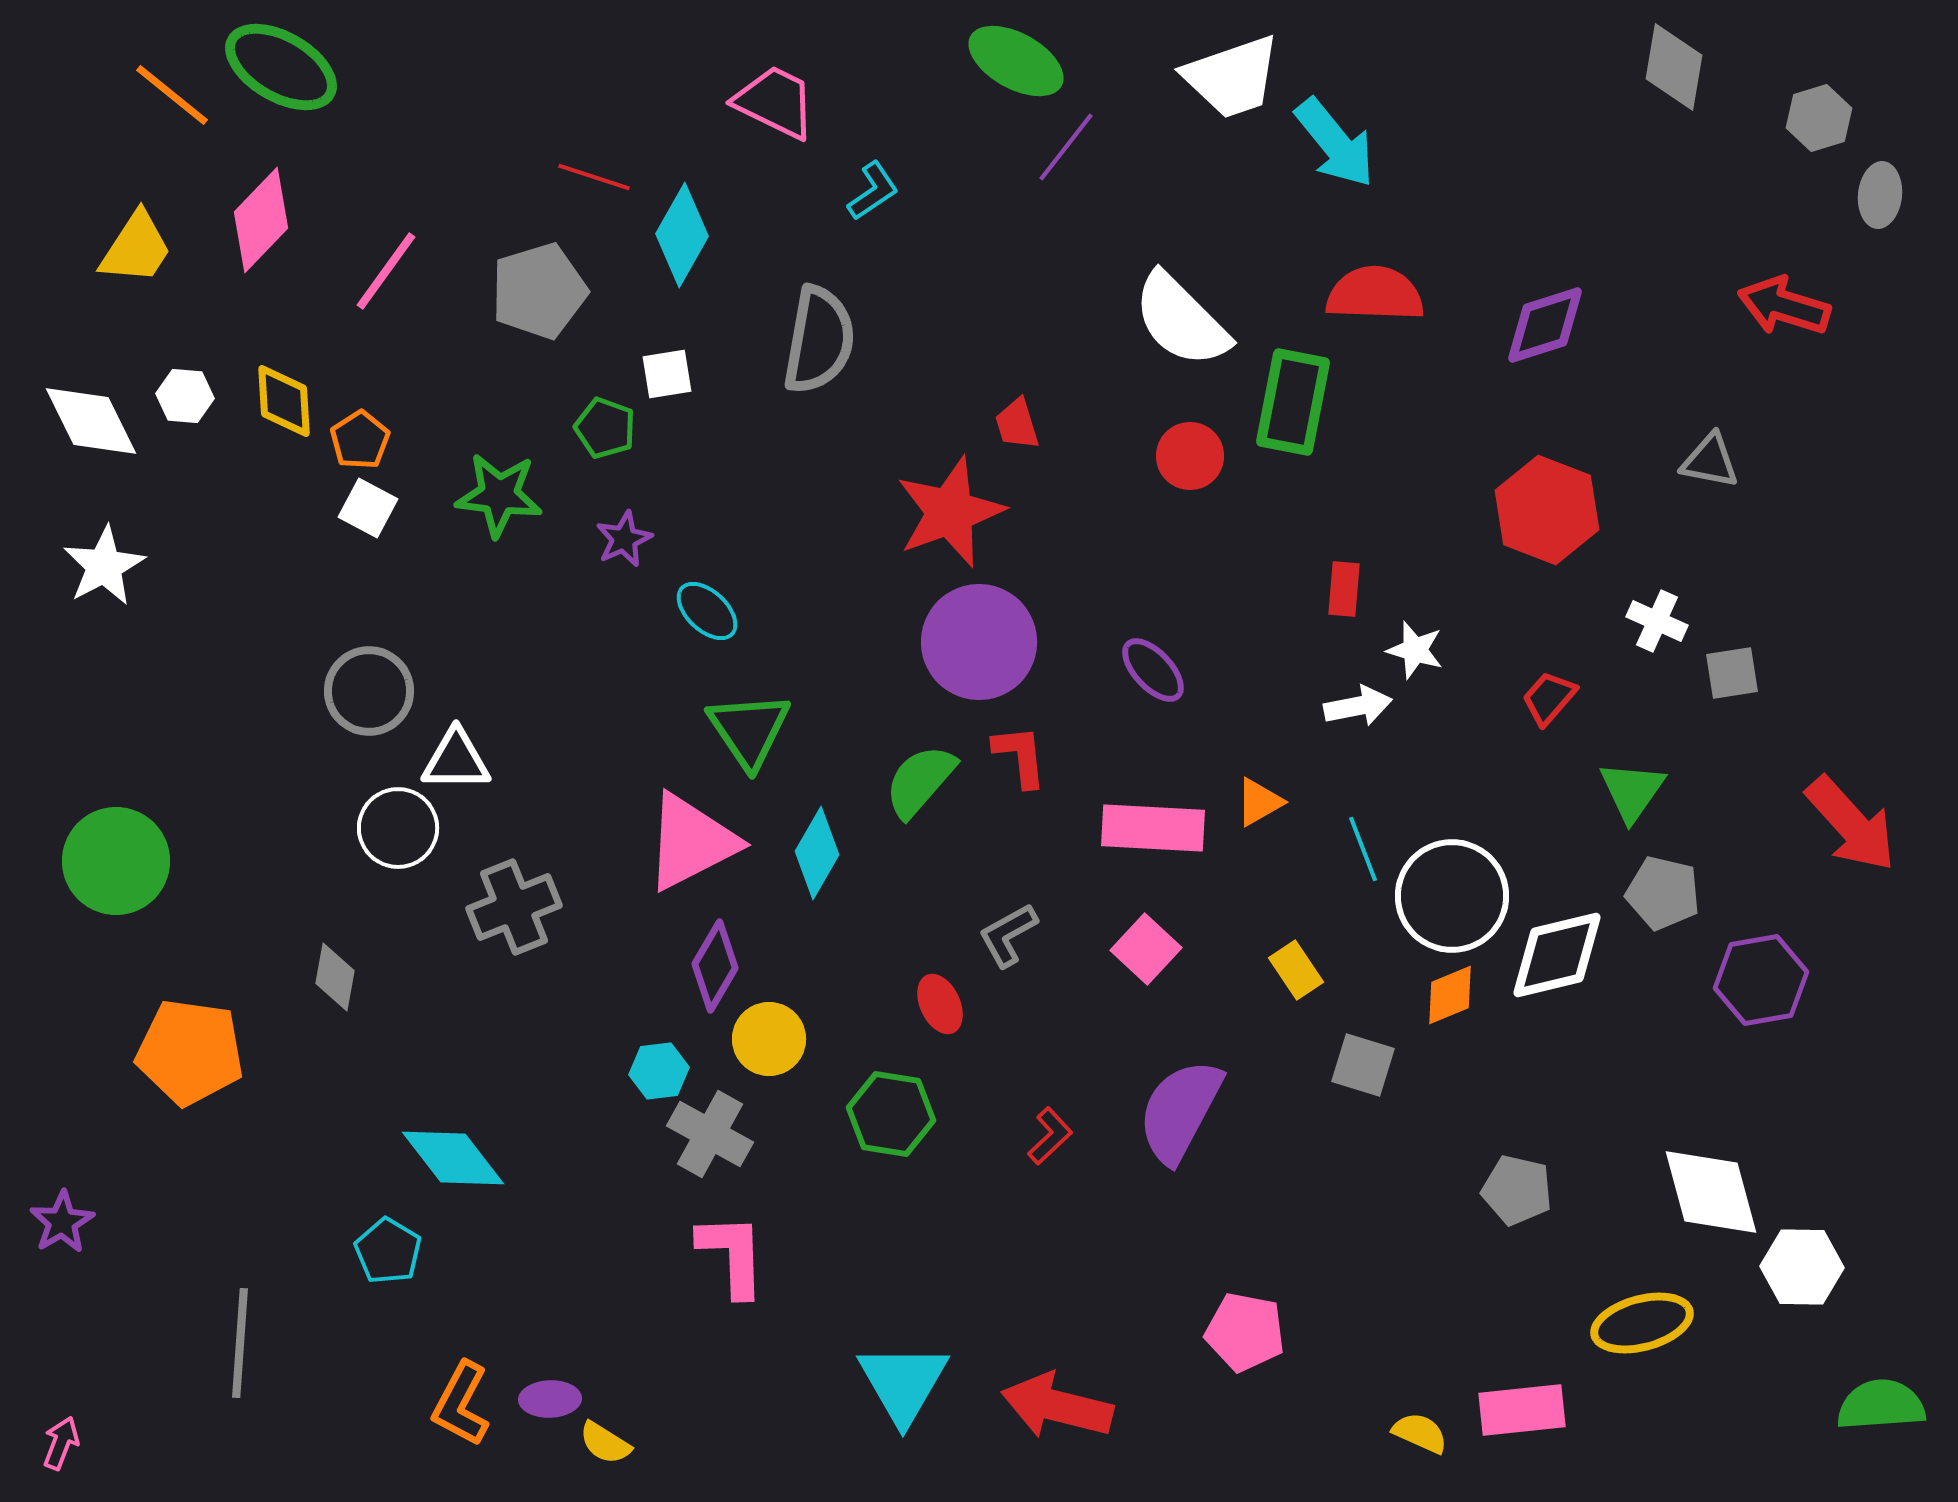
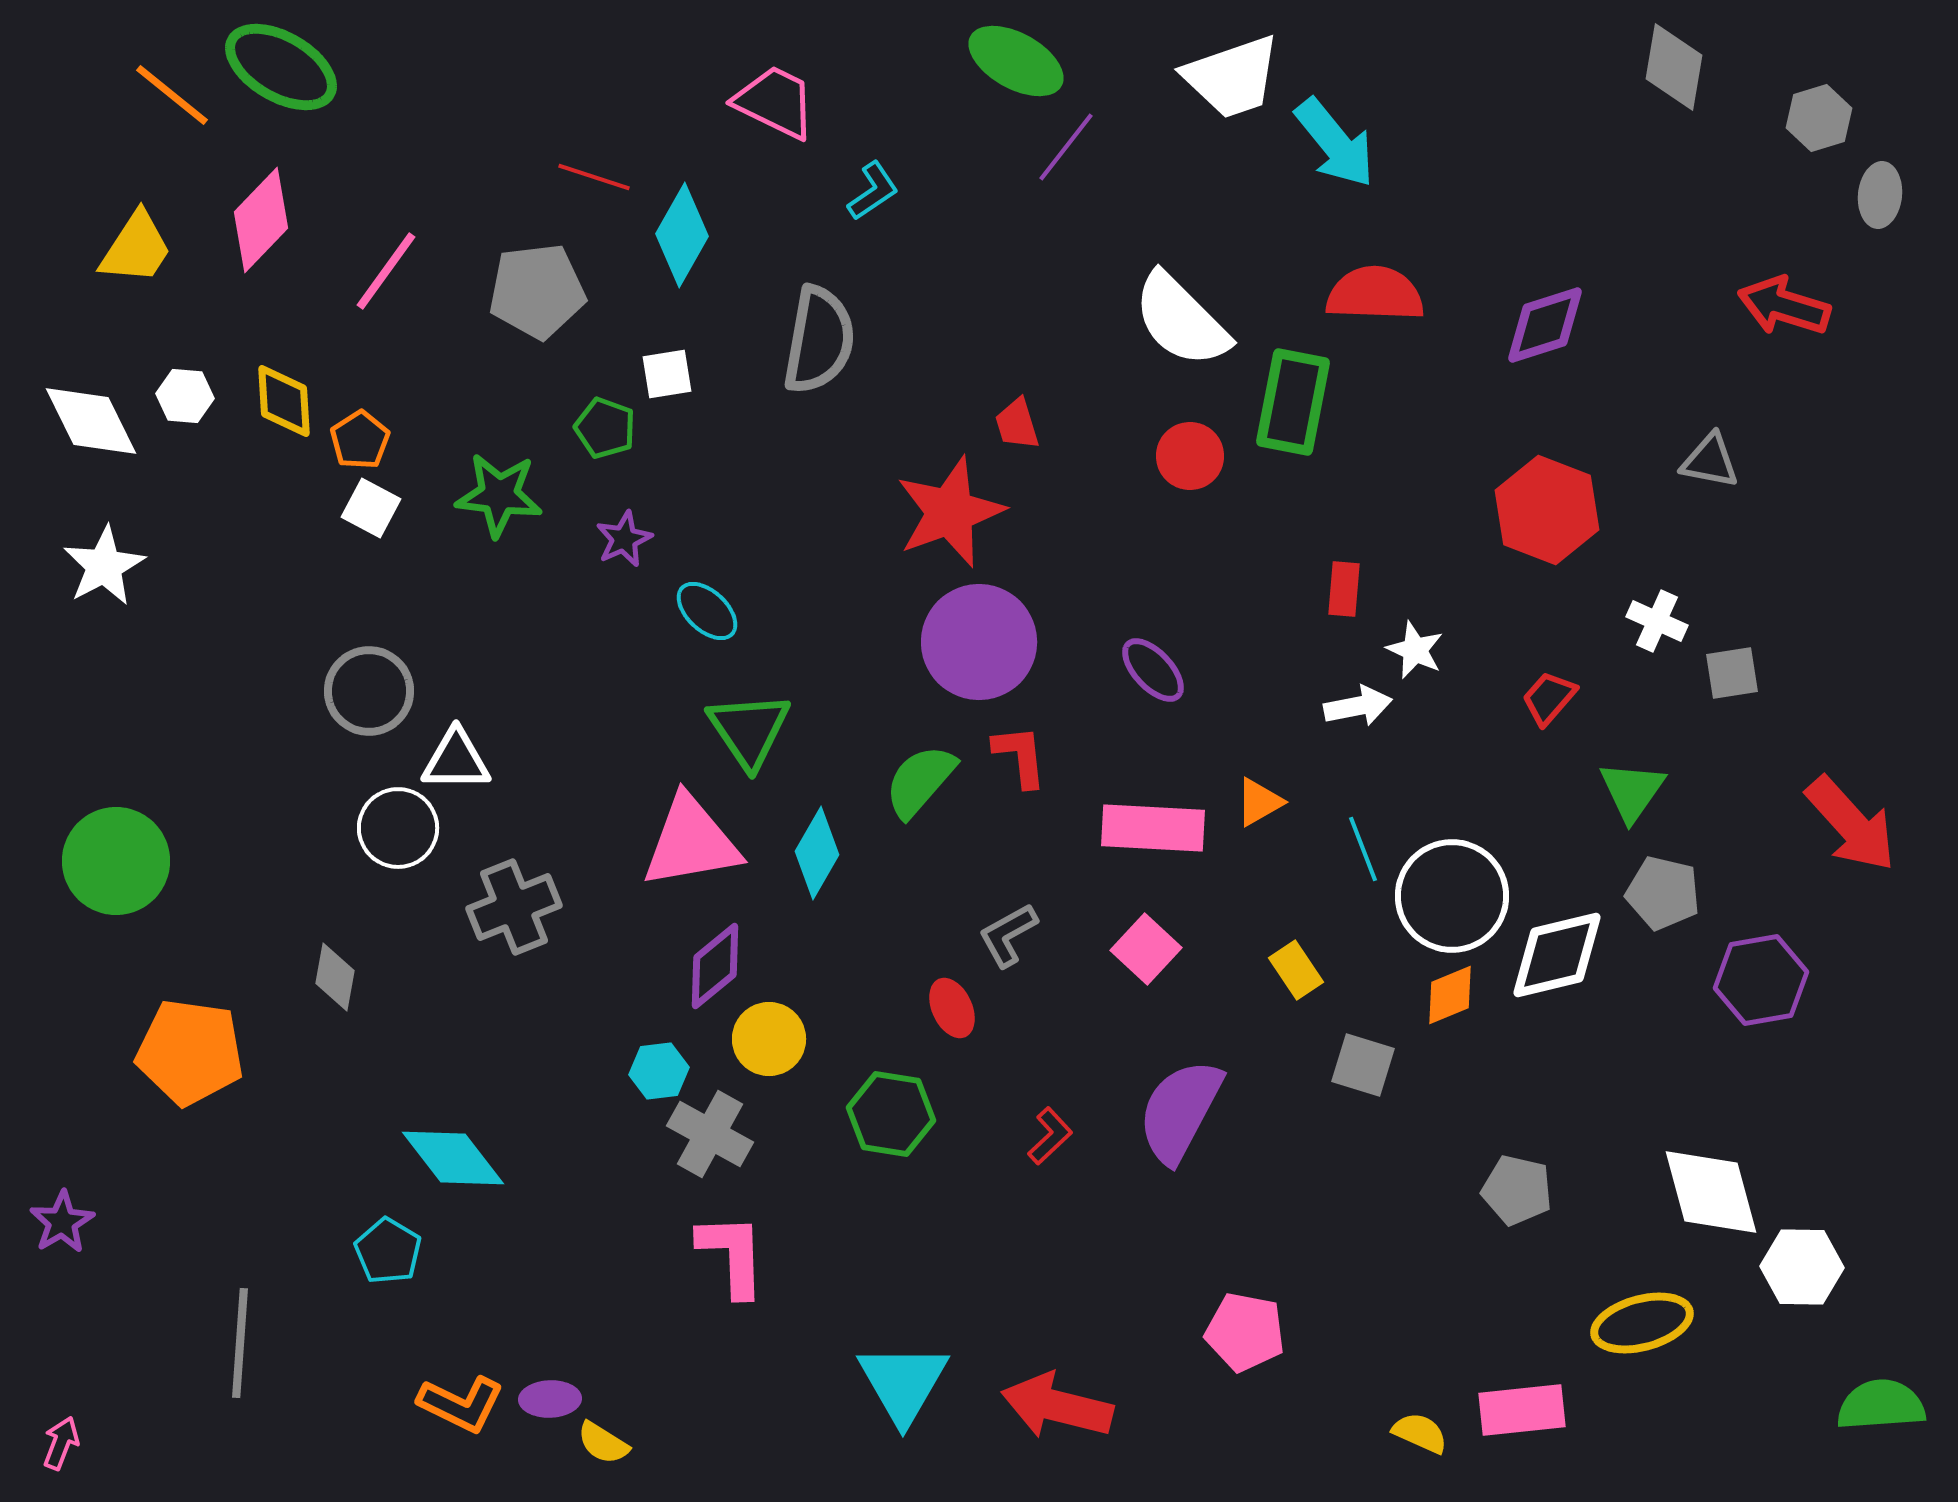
gray pentagon at (539, 291): moved 2 px left; rotated 10 degrees clockwise
white square at (368, 508): moved 3 px right
white star at (1415, 650): rotated 8 degrees clockwise
pink triangle at (691, 842): rotated 17 degrees clockwise
purple diamond at (715, 966): rotated 20 degrees clockwise
red ellipse at (940, 1004): moved 12 px right, 4 px down
orange L-shape at (461, 1404): rotated 92 degrees counterclockwise
yellow semicircle at (605, 1443): moved 2 px left
